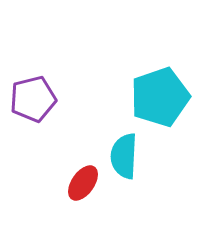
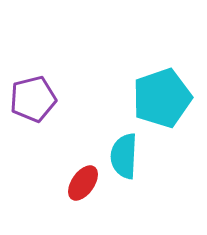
cyan pentagon: moved 2 px right, 1 px down
